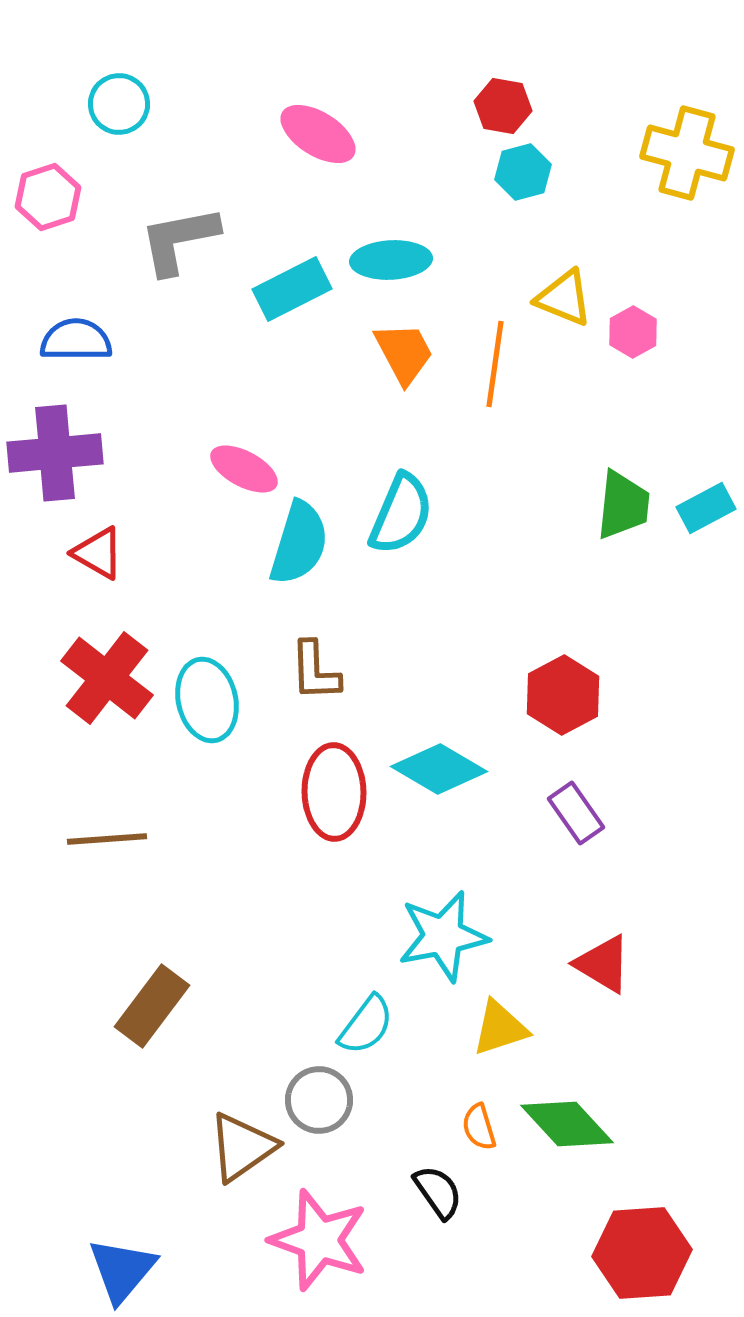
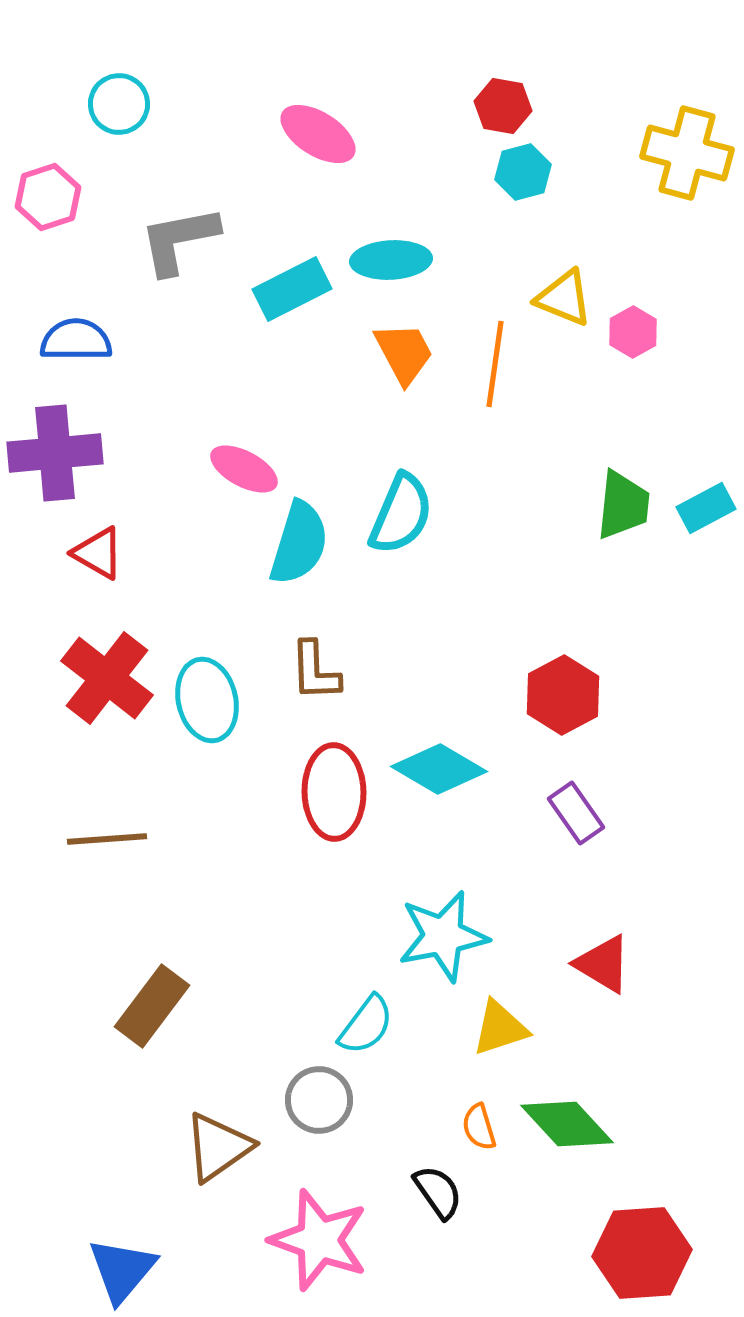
brown triangle at (242, 1147): moved 24 px left
